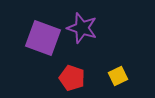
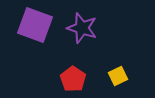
purple square: moved 8 px left, 13 px up
red pentagon: moved 1 px right, 1 px down; rotated 15 degrees clockwise
